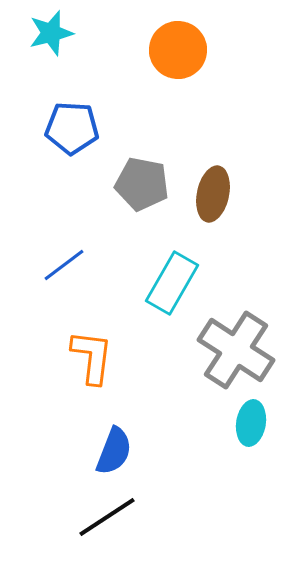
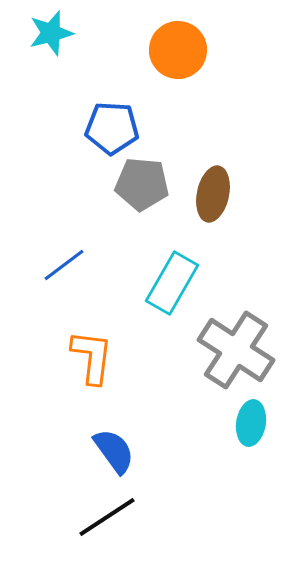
blue pentagon: moved 40 px right
gray pentagon: rotated 6 degrees counterclockwise
blue semicircle: rotated 57 degrees counterclockwise
